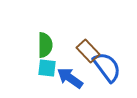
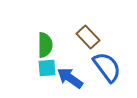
brown rectangle: moved 14 px up
cyan square: rotated 12 degrees counterclockwise
